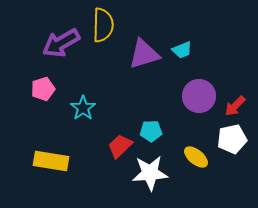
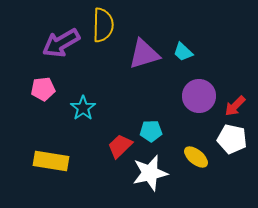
cyan trapezoid: moved 1 px right, 2 px down; rotated 65 degrees clockwise
pink pentagon: rotated 10 degrees clockwise
white pentagon: rotated 24 degrees clockwise
white star: rotated 9 degrees counterclockwise
